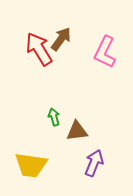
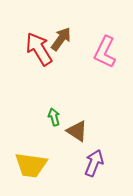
brown triangle: rotated 40 degrees clockwise
